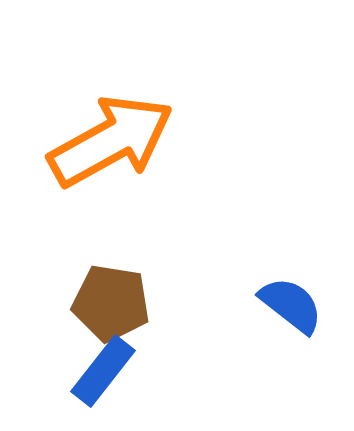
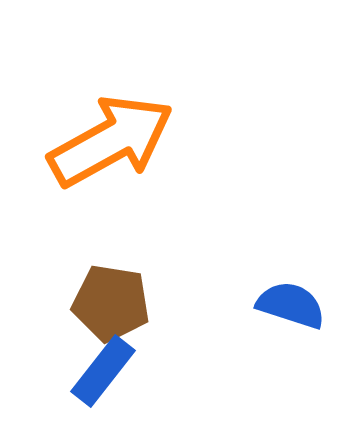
blue semicircle: rotated 20 degrees counterclockwise
